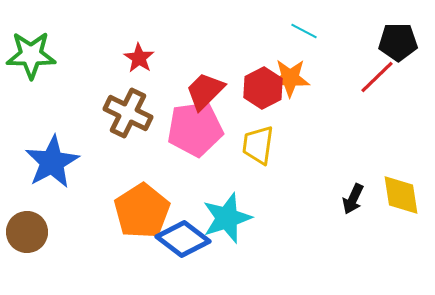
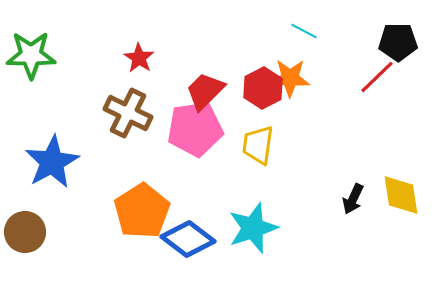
cyan star: moved 26 px right, 10 px down
brown circle: moved 2 px left
blue diamond: moved 5 px right
